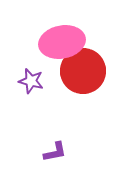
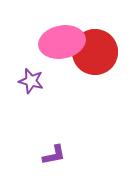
red circle: moved 12 px right, 19 px up
purple L-shape: moved 1 px left, 3 px down
